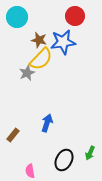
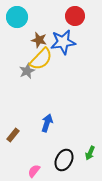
gray star: moved 2 px up
pink semicircle: moved 4 px right; rotated 48 degrees clockwise
